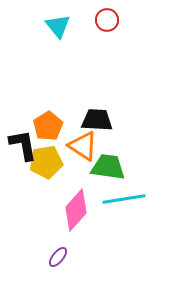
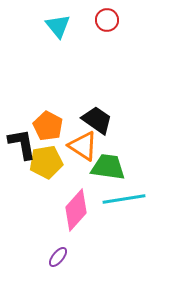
black trapezoid: rotated 32 degrees clockwise
orange pentagon: rotated 12 degrees counterclockwise
black L-shape: moved 1 px left, 1 px up
